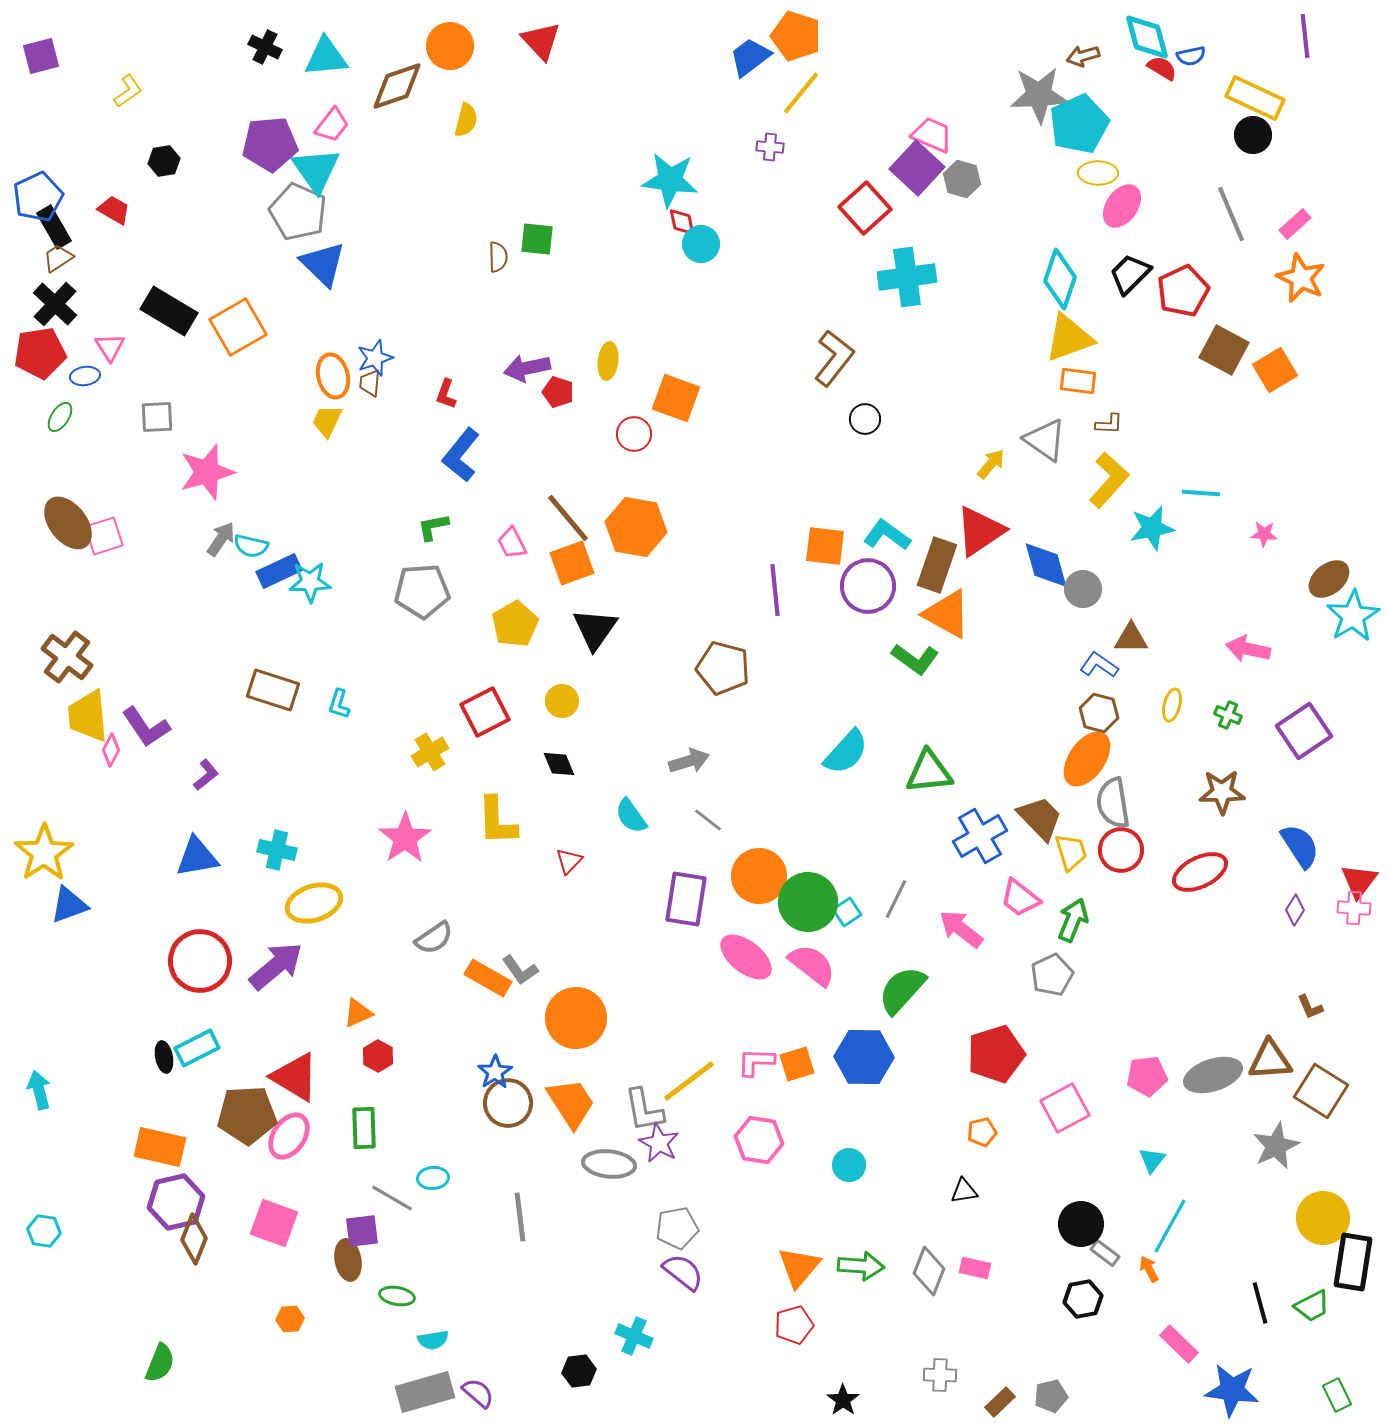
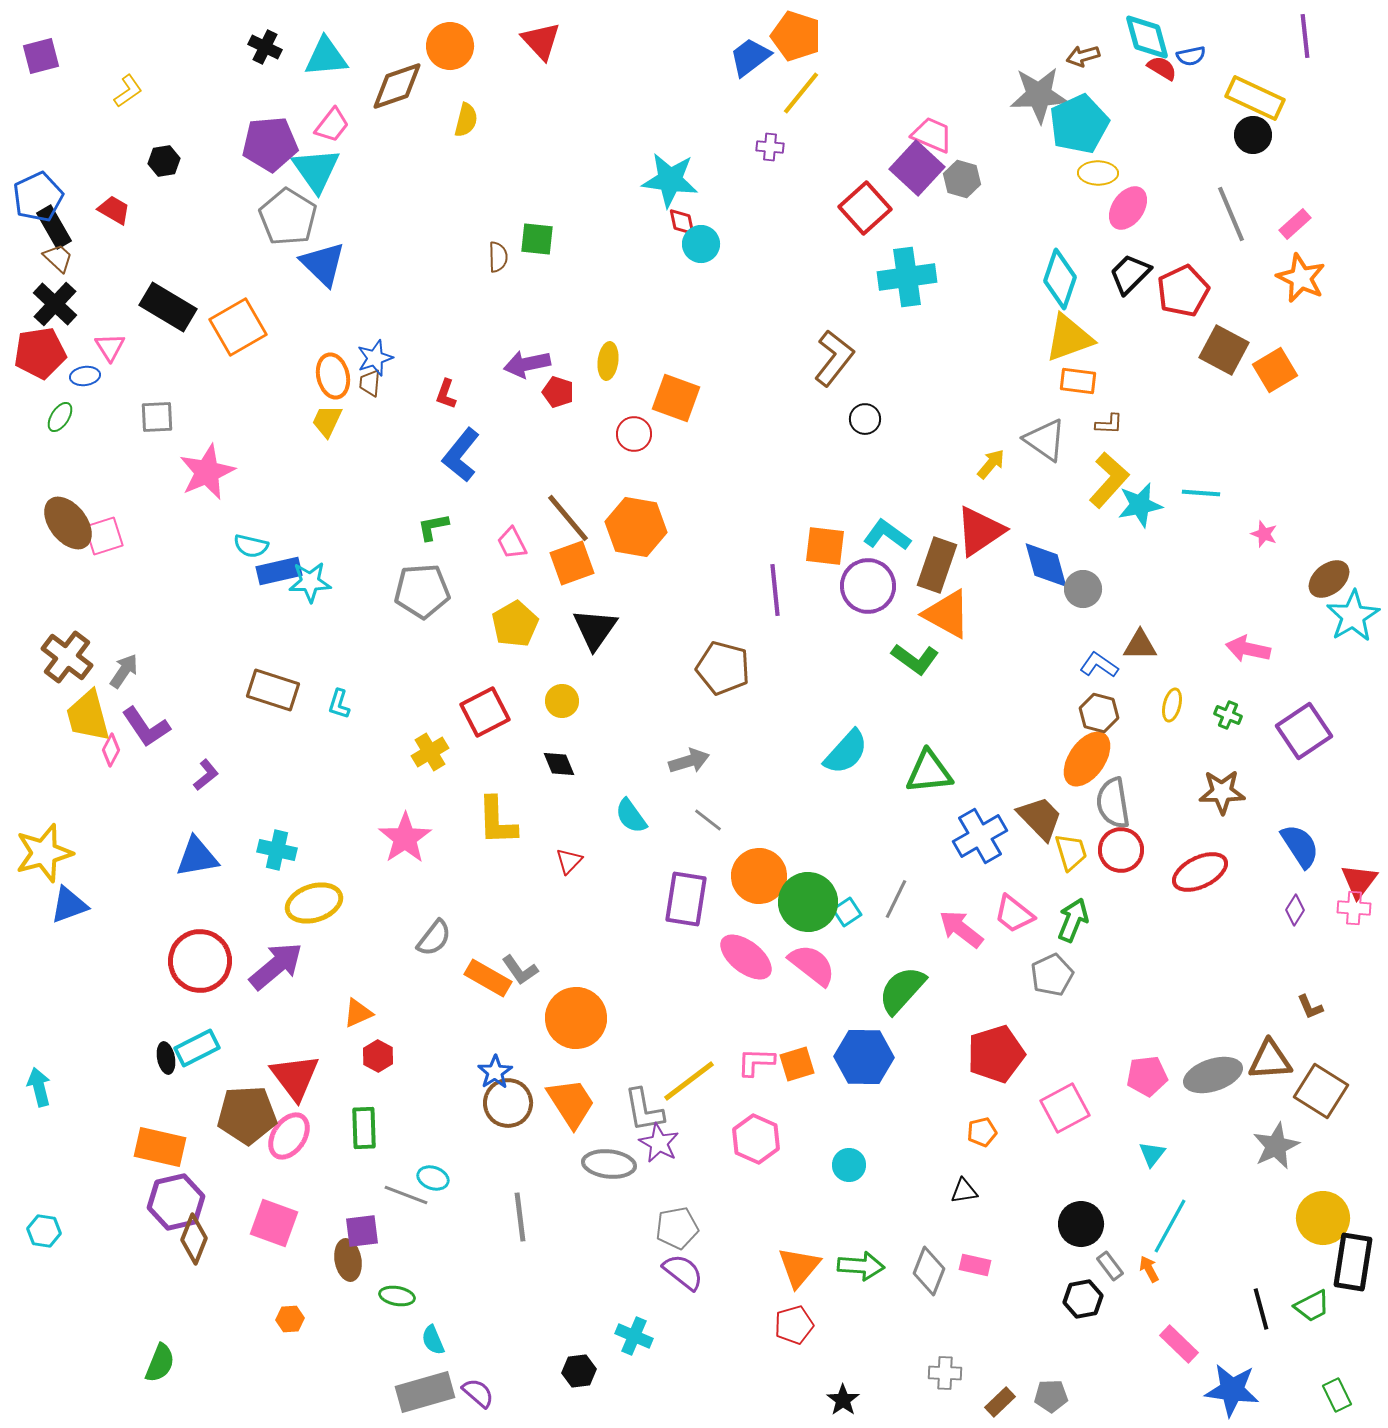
pink ellipse at (1122, 206): moved 6 px right, 2 px down
gray pentagon at (298, 212): moved 10 px left, 5 px down; rotated 8 degrees clockwise
brown trapezoid at (58, 258): rotated 76 degrees clockwise
black rectangle at (169, 311): moved 1 px left, 4 px up
purple arrow at (527, 368): moved 4 px up
pink star at (207, 472): rotated 8 degrees counterclockwise
cyan star at (1152, 528): moved 12 px left, 23 px up
pink star at (1264, 534): rotated 16 degrees clockwise
gray arrow at (221, 539): moved 97 px left, 132 px down
blue rectangle at (279, 571): rotated 12 degrees clockwise
brown triangle at (1131, 638): moved 9 px right, 7 px down
yellow trapezoid at (88, 716): rotated 10 degrees counterclockwise
yellow star at (44, 853): rotated 18 degrees clockwise
pink trapezoid at (1020, 898): moved 6 px left, 16 px down
gray semicircle at (434, 938): rotated 18 degrees counterclockwise
black ellipse at (164, 1057): moved 2 px right, 1 px down
red triangle at (295, 1077): rotated 22 degrees clockwise
cyan arrow at (39, 1090): moved 3 px up
pink hexagon at (759, 1140): moved 3 px left, 1 px up; rotated 15 degrees clockwise
cyan triangle at (1152, 1160): moved 6 px up
cyan ellipse at (433, 1178): rotated 24 degrees clockwise
gray line at (392, 1198): moved 14 px right, 3 px up; rotated 9 degrees counterclockwise
gray rectangle at (1105, 1253): moved 5 px right, 13 px down; rotated 16 degrees clockwise
pink rectangle at (975, 1268): moved 3 px up
black line at (1260, 1303): moved 1 px right, 6 px down
cyan semicircle at (433, 1340): rotated 76 degrees clockwise
gray cross at (940, 1375): moved 5 px right, 2 px up
gray pentagon at (1051, 1396): rotated 12 degrees clockwise
